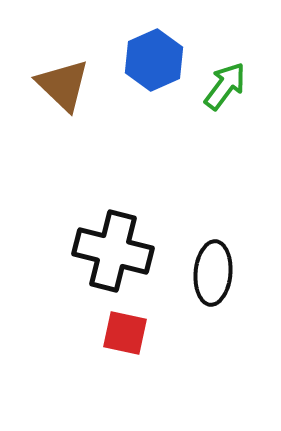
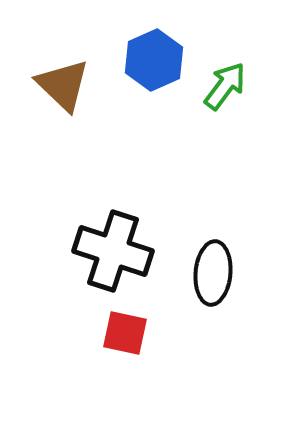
black cross: rotated 4 degrees clockwise
